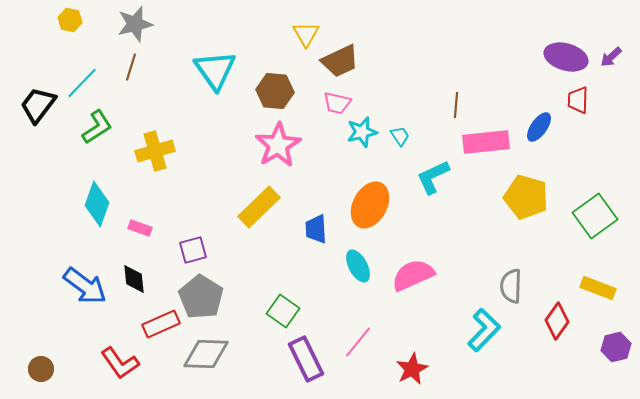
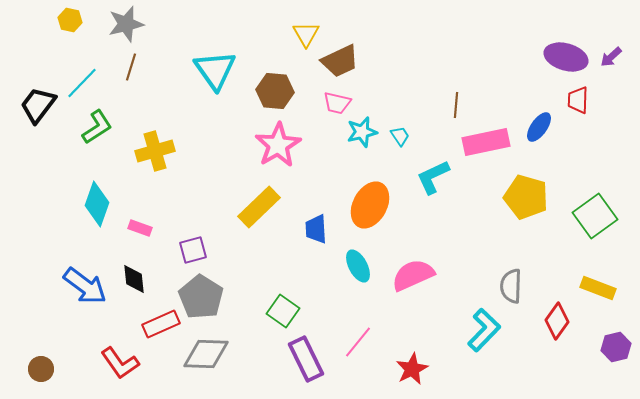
gray star at (135, 24): moved 9 px left
pink rectangle at (486, 142): rotated 6 degrees counterclockwise
